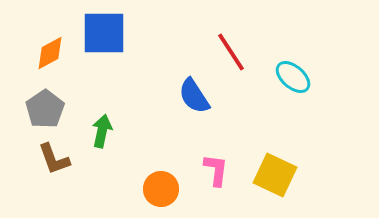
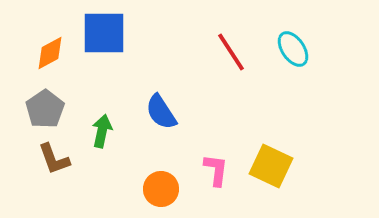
cyan ellipse: moved 28 px up; rotated 15 degrees clockwise
blue semicircle: moved 33 px left, 16 px down
yellow square: moved 4 px left, 9 px up
